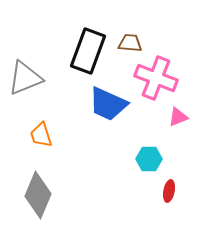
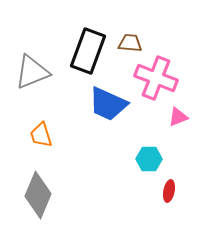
gray triangle: moved 7 px right, 6 px up
